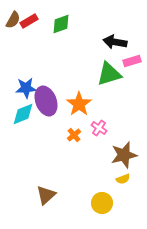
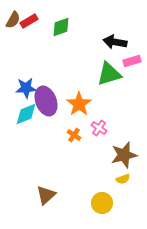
green diamond: moved 3 px down
cyan diamond: moved 3 px right
orange cross: rotated 16 degrees counterclockwise
